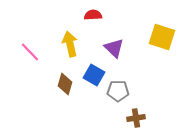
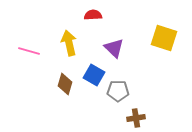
yellow square: moved 2 px right, 1 px down
yellow arrow: moved 1 px left, 1 px up
pink line: moved 1 px left, 1 px up; rotated 30 degrees counterclockwise
